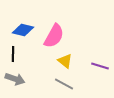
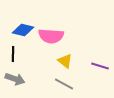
pink semicircle: moved 3 px left; rotated 65 degrees clockwise
